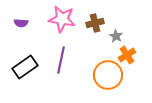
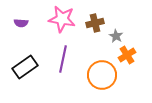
purple line: moved 2 px right, 1 px up
orange circle: moved 6 px left
